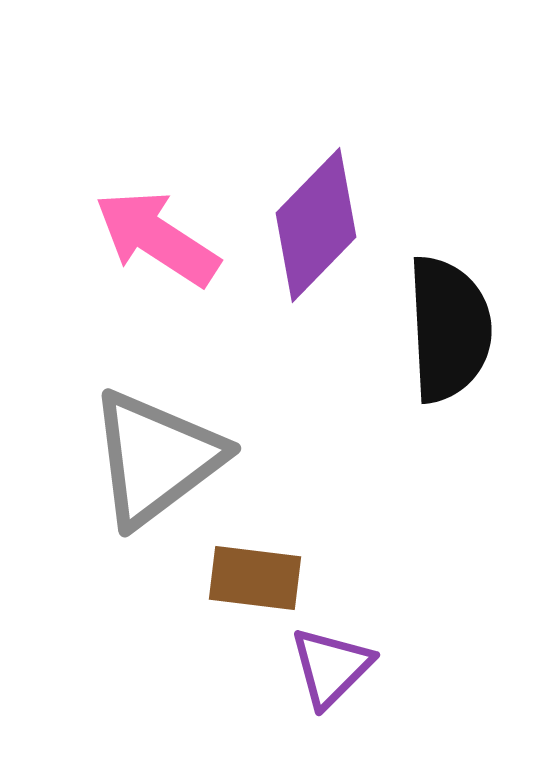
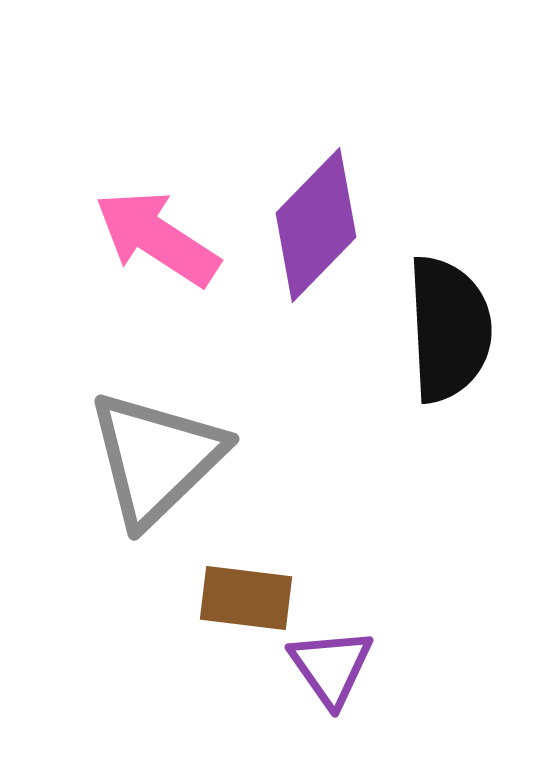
gray triangle: rotated 7 degrees counterclockwise
brown rectangle: moved 9 px left, 20 px down
purple triangle: rotated 20 degrees counterclockwise
